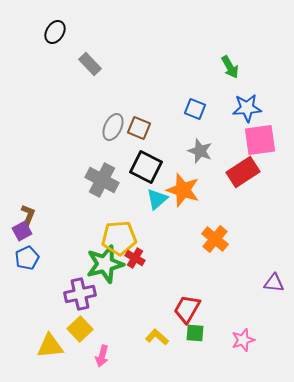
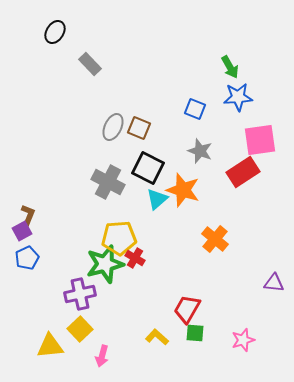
blue star: moved 9 px left, 11 px up
black square: moved 2 px right, 1 px down
gray cross: moved 6 px right, 2 px down
